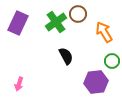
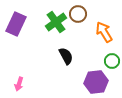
purple rectangle: moved 2 px left, 1 px down
